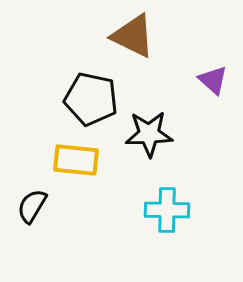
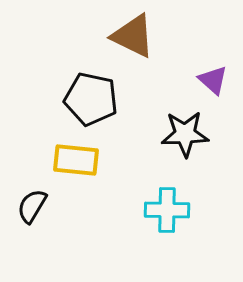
black star: moved 36 px right
